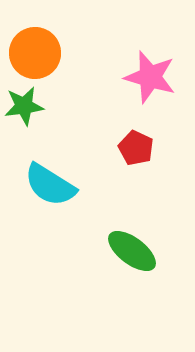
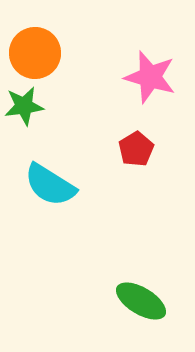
red pentagon: moved 1 px down; rotated 16 degrees clockwise
green ellipse: moved 9 px right, 50 px down; rotated 6 degrees counterclockwise
